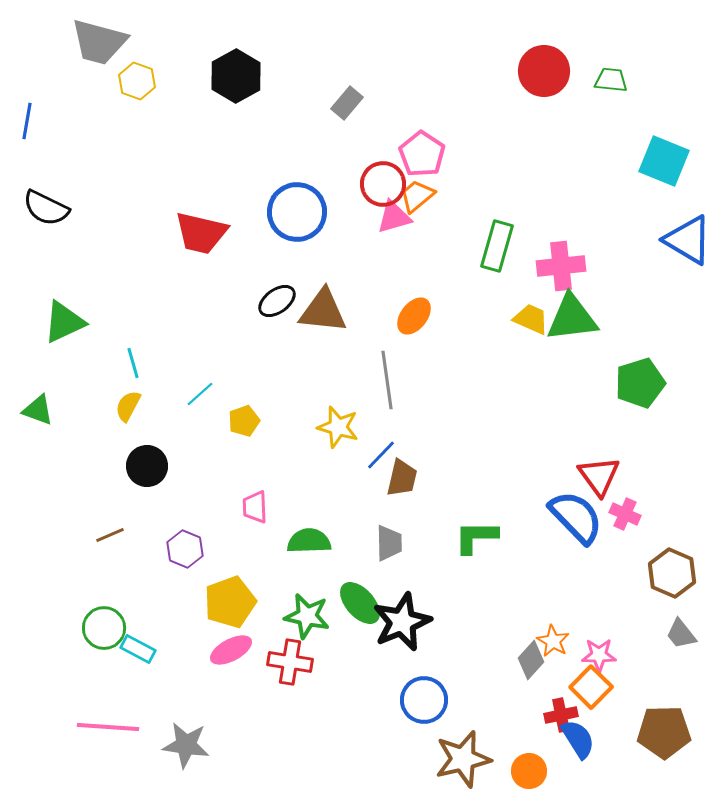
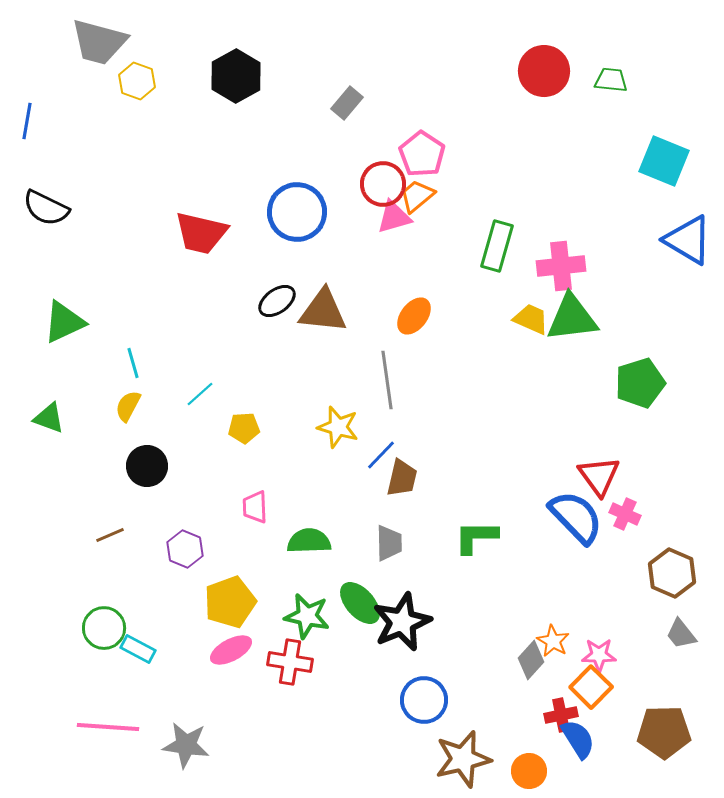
green triangle at (38, 410): moved 11 px right, 8 px down
yellow pentagon at (244, 421): moved 7 px down; rotated 16 degrees clockwise
